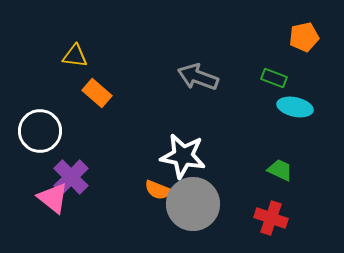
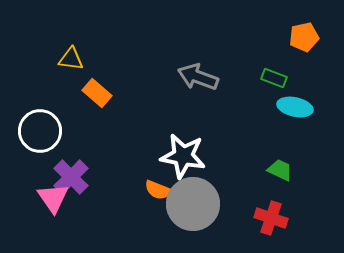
yellow triangle: moved 4 px left, 3 px down
pink triangle: rotated 16 degrees clockwise
